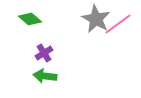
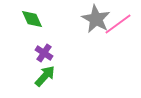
green diamond: moved 2 px right; rotated 25 degrees clockwise
purple cross: rotated 24 degrees counterclockwise
green arrow: rotated 125 degrees clockwise
